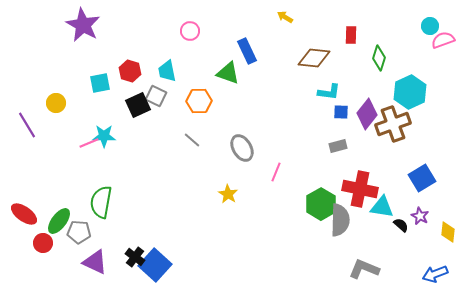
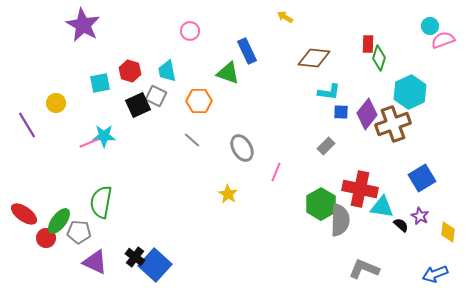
red rectangle at (351, 35): moved 17 px right, 9 px down
gray rectangle at (338, 146): moved 12 px left; rotated 30 degrees counterclockwise
red circle at (43, 243): moved 3 px right, 5 px up
